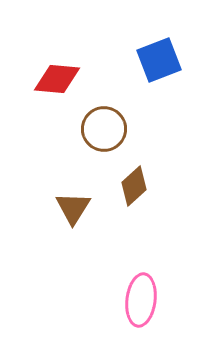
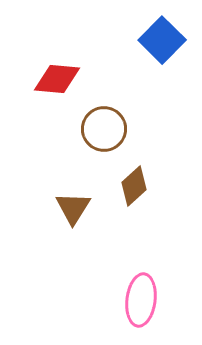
blue square: moved 3 px right, 20 px up; rotated 24 degrees counterclockwise
